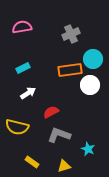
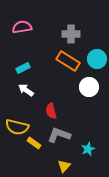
gray cross: rotated 24 degrees clockwise
cyan circle: moved 4 px right
orange rectangle: moved 2 px left, 9 px up; rotated 40 degrees clockwise
white circle: moved 1 px left, 2 px down
white arrow: moved 2 px left, 3 px up; rotated 112 degrees counterclockwise
red semicircle: moved 1 px up; rotated 77 degrees counterclockwise
cyan star: rotated 24 degrees clockwise
yellow rectangle: moved 2 px right, 19 px up
yellow triangle: rotated 32 degrees counterclockwise
